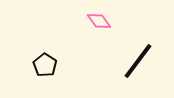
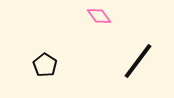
pink diamond: moved 5 px up
